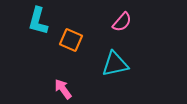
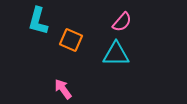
cyan triangle: moved 1 px right, 10 px up; rotated 12 degrees clockwise
